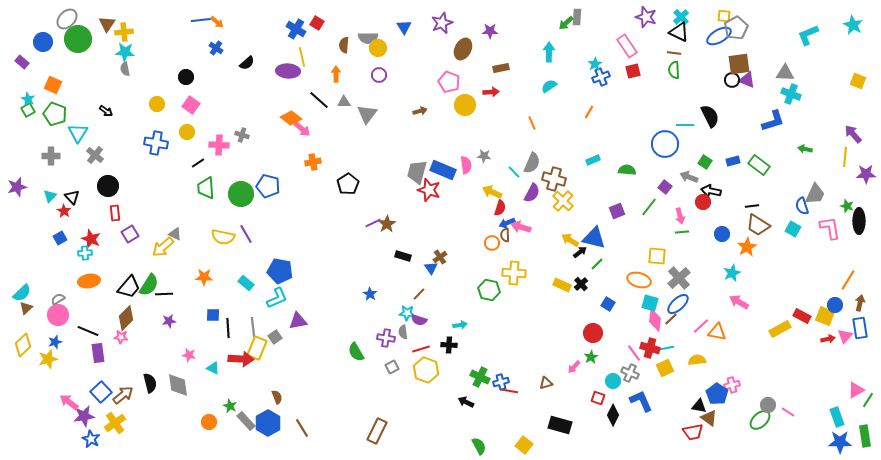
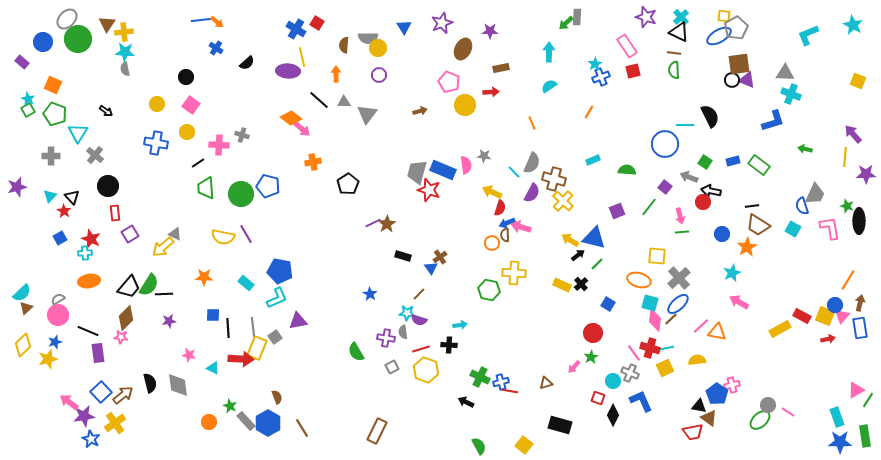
black arrow at (580, 252): moved 2 px left, 3 px down
pink triangle at (845, 336): moved 3 px left, 20 px up
